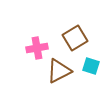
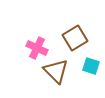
pink cross: rotated 35 degrees clockwise
brown triangle: moved 3 px left; rotated 48 degrees counterclockwise
